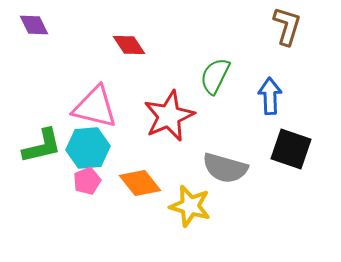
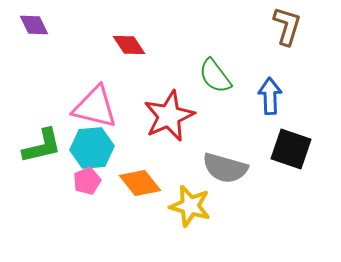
green semicircle: rotated 63 degrees counterclockwise
cyan hexagon: moved 4 px right
